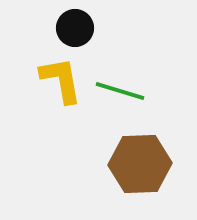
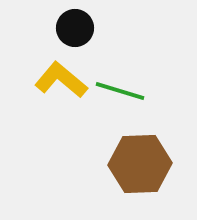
yellow L-shape: rotated 40 degrees counterclockwise
